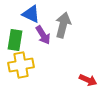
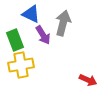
gray arrow: moved 2 px up
green rectangle: rotated 30 degrees counterclockwise
